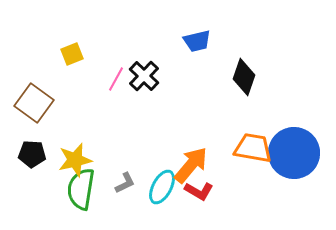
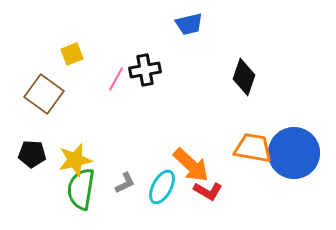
blue trapezoid: moved 8 px left, 17 px up
black cross: moved 1 px right, 6 px up; rotated 36 degrees clockwise
brown square: moved 10 px right, 9 px up
orange arrow: rotated 93 degrees clockwise
red L-shape: moved 9 px right
